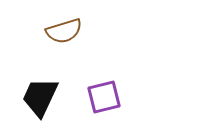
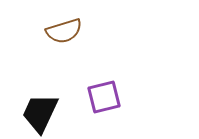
black trapezoid: moved 16 px down
